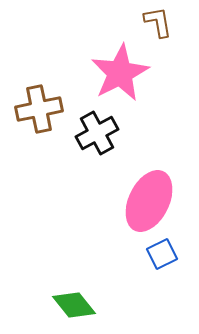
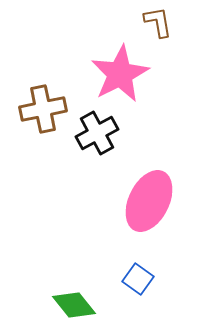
pink star: moved 1 px down
brown cross: moved 4 px right
blue square: moved 24 px left, 25 px down; rotated 28 degrees counterclockwise
